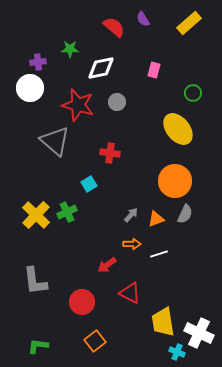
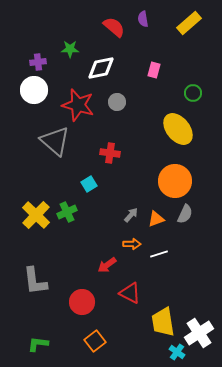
purple semicircle: rotated 21 degrees clockwise
white circle: moved 4 px right, 2 px down
white cross: rotated 32 degrees clockwise
green L-shape: moved 2 px up
cyan cross: rotated 14 degrees clockwise
